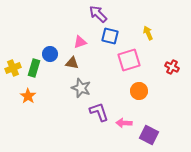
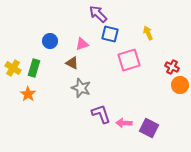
blue square: moved 2 px up
pink triangle: moved 2 px right, 2 px down
blue circle: moved 13 px up
brown triangle: rotated 16 degrees clockwise
yellow cross: rotated 35 degrees counterclockwise
orange circle: moved 41 px right, 6 px up
orange star: moved 2 px up
purple L-shape: moved 2 px right, 2 px down
purple square: moved 7 px up
